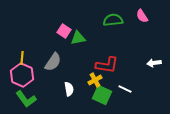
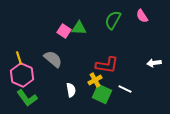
green semicircle: rotated 54 degrees counterclockwise
green triangle: moved 1 px right, 10 px up; rotated 14 degrees clockwise
yellow line: moved 3 px left; rotated 24 degrees counterclockwise
gray semicircle: moved 3 px up; rotated 84 degrees counterclockwise
white semicircle: moved 2 px right, 1 px down
green square: moved 1 px up
green L-shape: moved 1 px right, 1 px up
